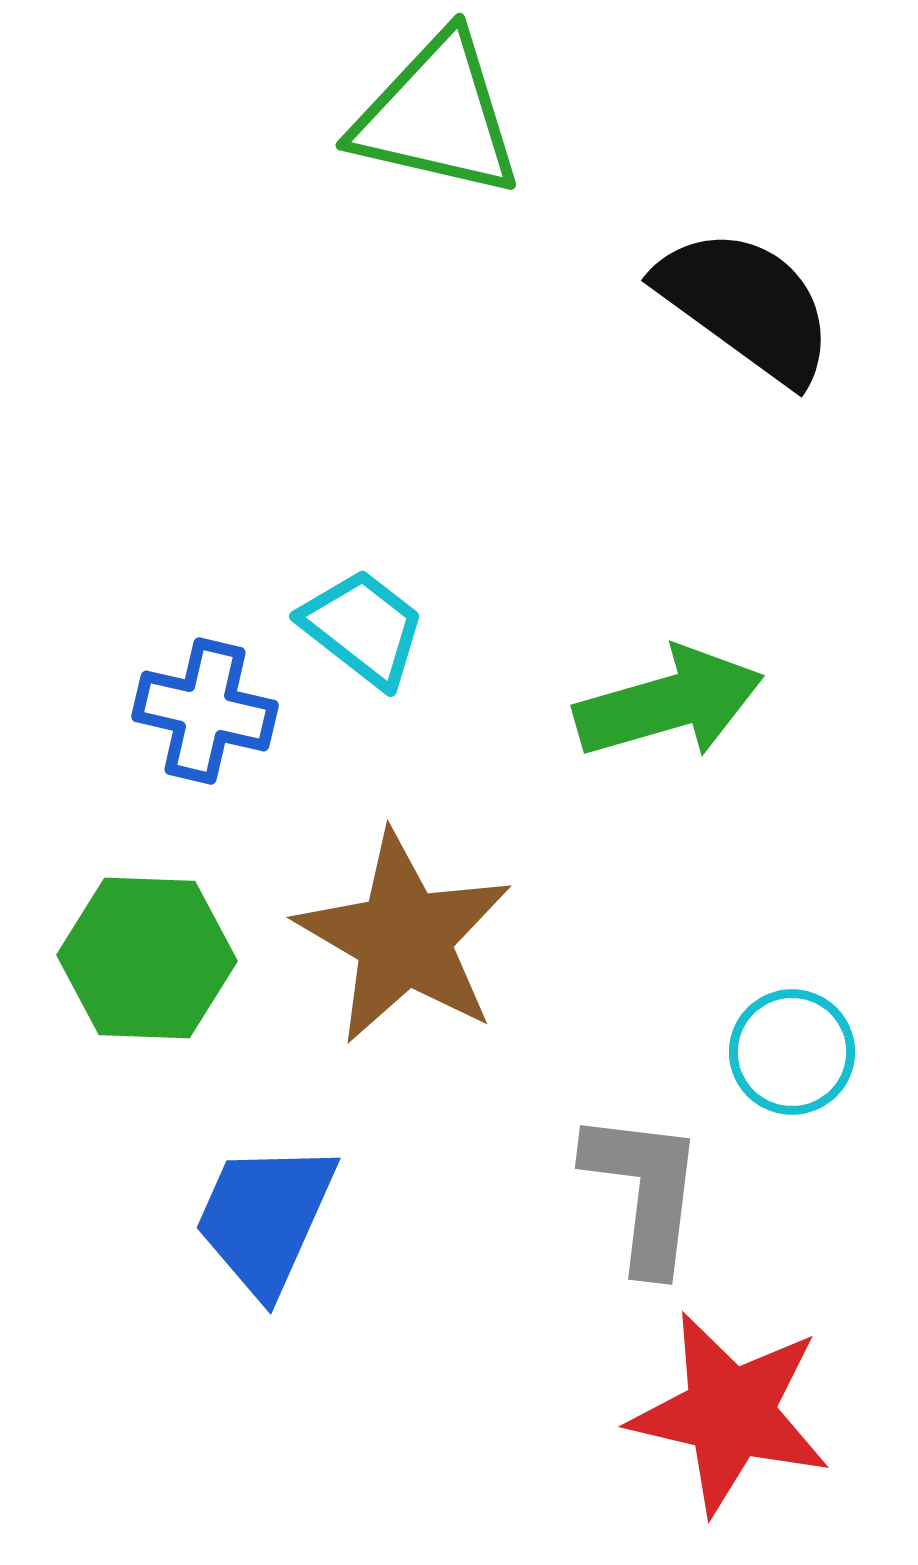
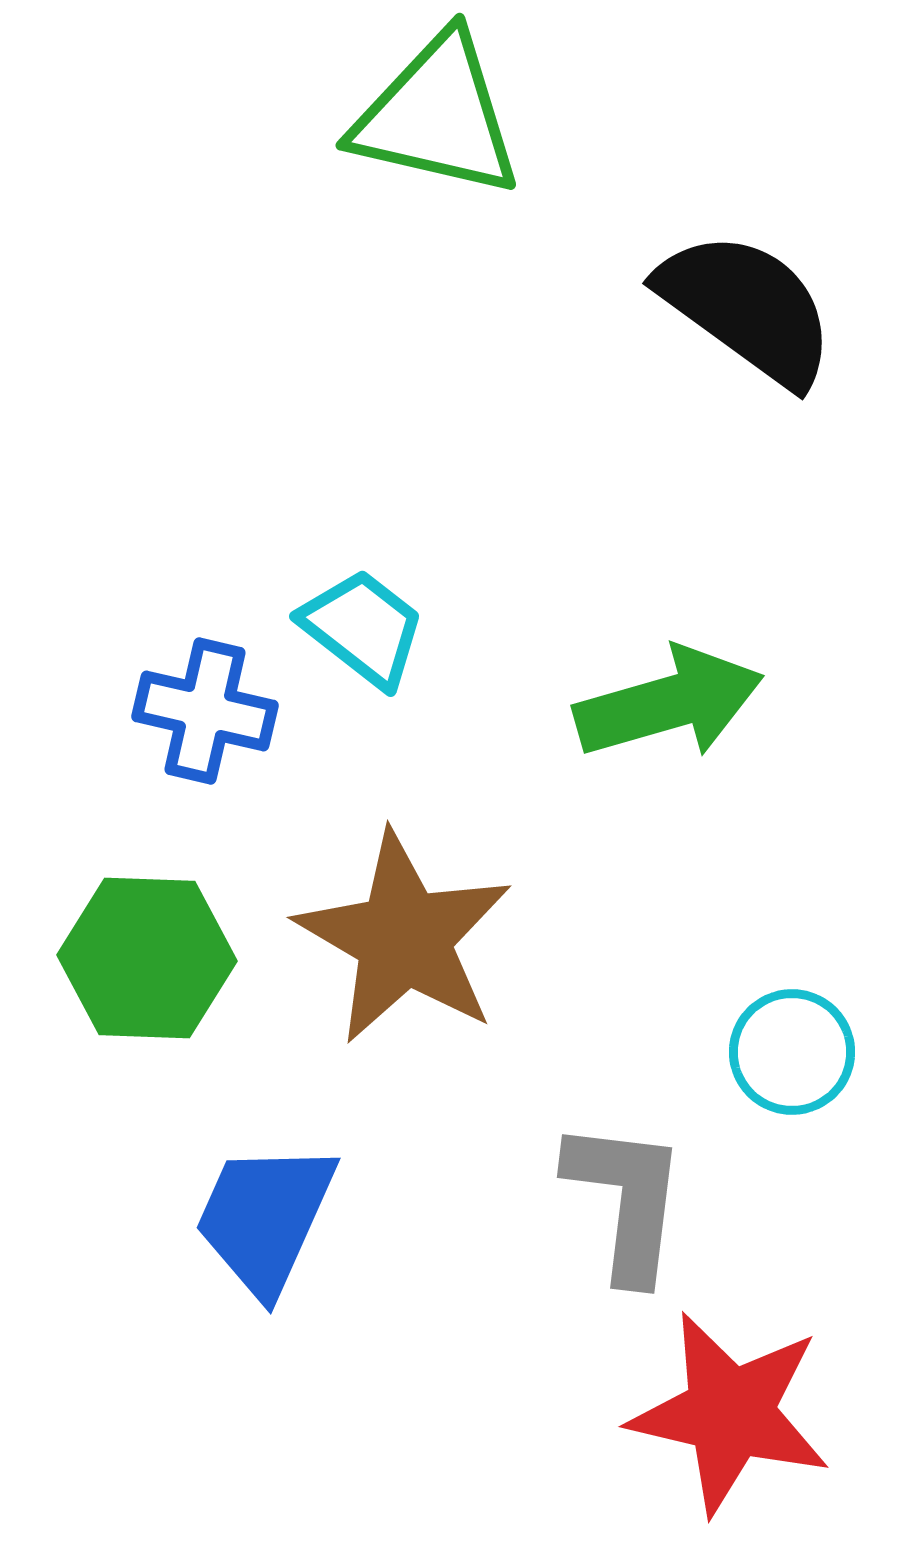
black semicircle: moved 1 px right, 3 px down
gray L-shape: moved 18 px left, 9 px down
